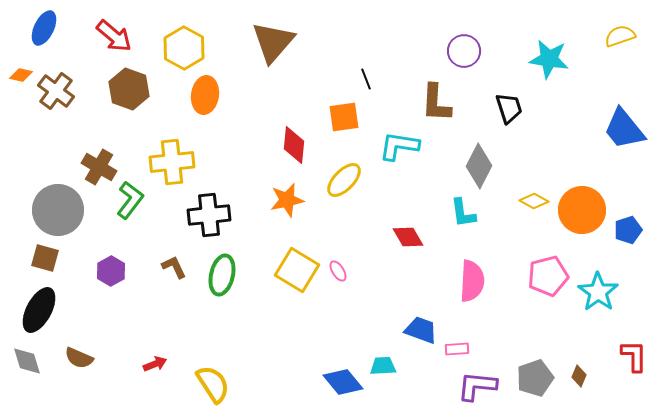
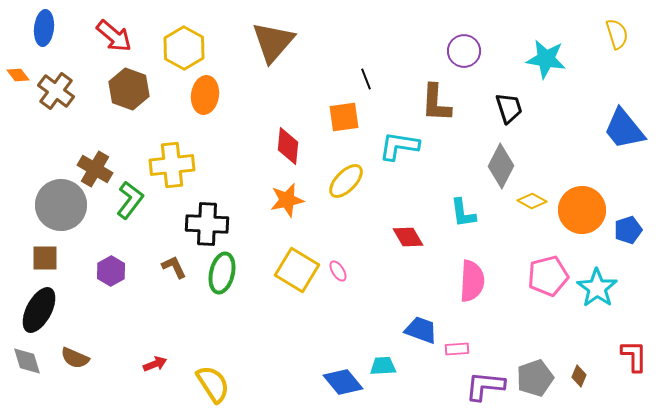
blue ellipse at (44, 28): rotated 20 degrees counterclockwise
yellow semicircle at (620, 36): moved 3 px left, 2 px up; rotated 92 degrees clockwise
cyan star at (549, 59): moved 3 px left
orange diamond at (21, 75): moved 3 px left; rotated 40 degrees clockwise
red diamond at (294, 145): moved 6 px left, 1 px down
yellow cross at (172, 162): moved 3 px down
gray diamond at (479, 166): moved 22 px right
brown cross at (99, 167): moved 4 px left, 2 px down
yellow ellipse at (344, 180): moved 2 px right, 1 px down
yellow diamond at (534, 201): moved 2 px left
gray circle at (58, 210): moved 3 px right, 5 px up
black cross at (209, 215): moved 2 px left, 9 px down; rotated 9 degrees clockwise
brown square at (45, 258): rotated 16 degrees counterclockwise
green ellipse at (222, 275): moved 2 px up
cyan star at (598, 292): moved 1 px left, 4 px up
brown semicircle at (79, 358): moved 4 px left
purple L-shape at (477, 386): moved 8 px right
